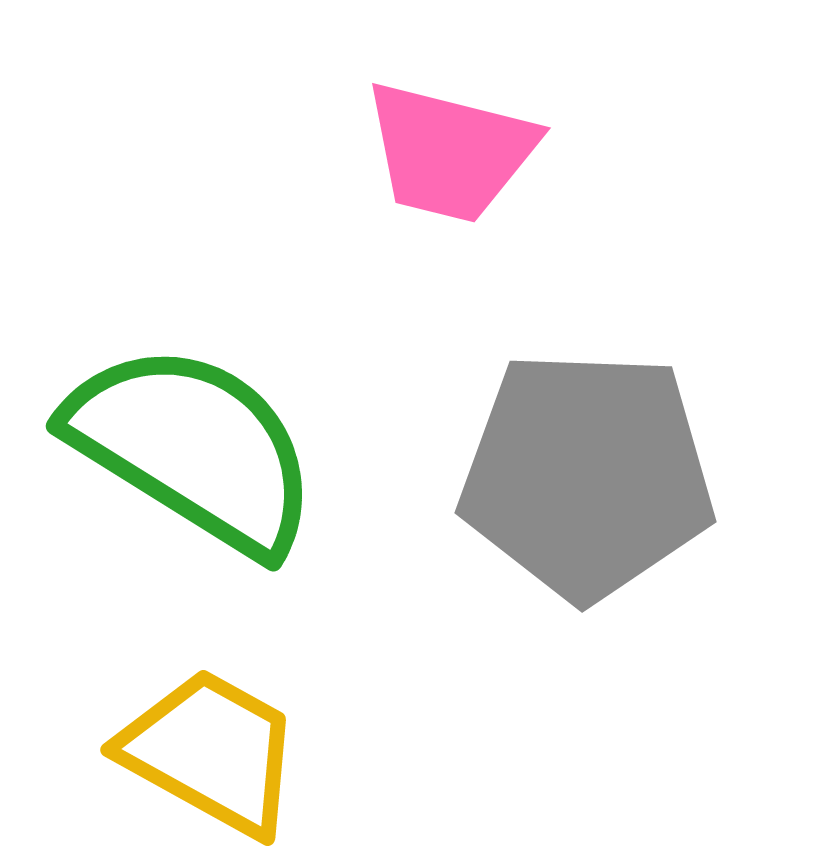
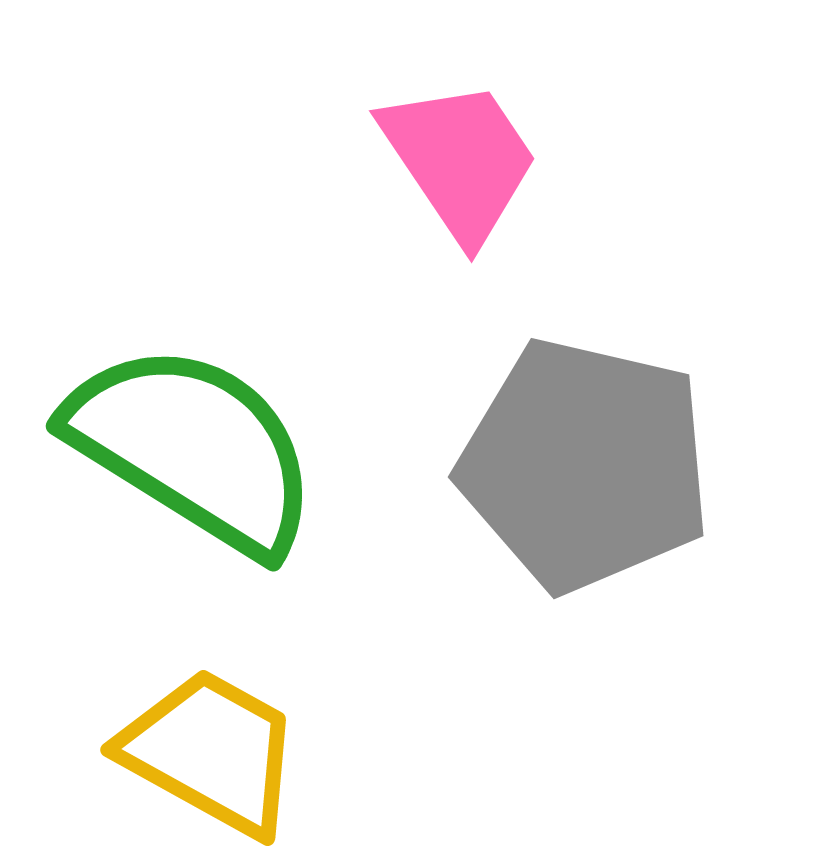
pink trapezoid: moved 10 px right, 8 px down; rotated 138 degrees counterclockwise
gray pentagon: moved 2 px left, 10 px up; rotated 11 degrees clockwise
